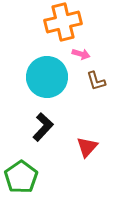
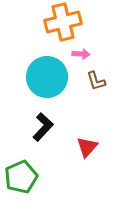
pink arrow: rotated 12 degrees counterclockwise
green pentagon: rotated 12 degrees clockwise
